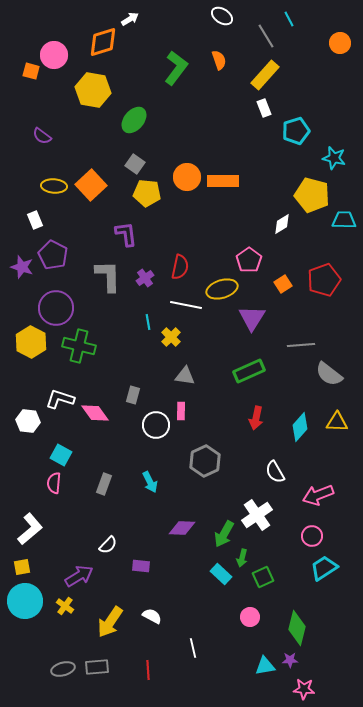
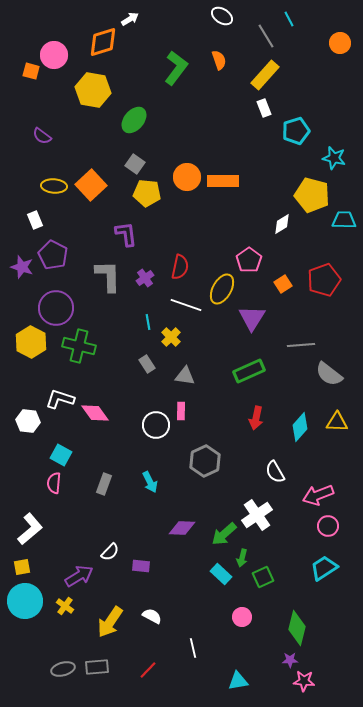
yellow ellipse at (222, 289): rotated 44 degrees counterclockwise
white line at (186, 305): rotated 8 degrees clockwise
gray rectangle at (133, 395): moved 14 px right, 31 px up; rotated 48 degrees counterclockwise
green arrow at (224, 534): rotated 20 degrees clockwise
pink circle at (312, 536): moved 16 px right, 10 px up
white semicircle at (108, 545): moved 2 px right, 7 px down
pink circle at (250, 617): moved 8 px left
cyan triangle at (265, 666): moved 27 px left, 15 px down
red line at (148, 670): rotated 48 degrees clockwise
pink star at (304, 689): moved 8 px up
